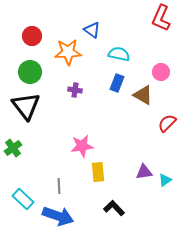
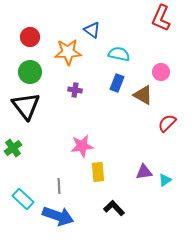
red circle: moved 2 px left, 1 px down
